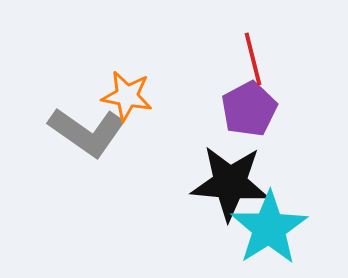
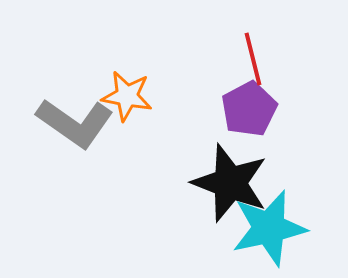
gray L-shape: moved 12 px left, 9 px up
black star: rotated 16 degrees clockwise
cyan star: rotated 20 degrees clockwise
